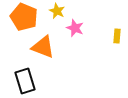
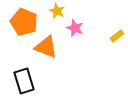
orange pentagon: moved 5 px down
yellow rectangle: rotated 48 degrees clockwise
orange triangle: moved 3 px right
black rectangle: moved 1 px left
